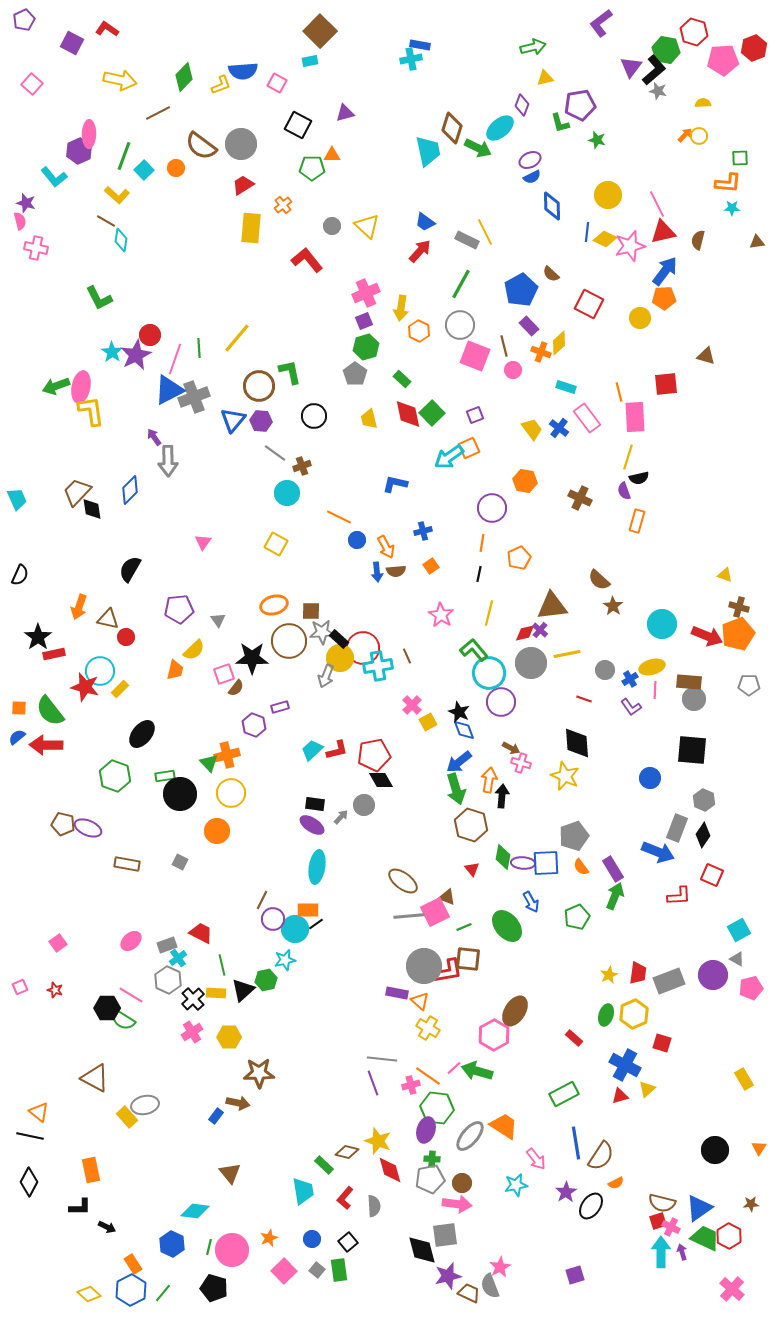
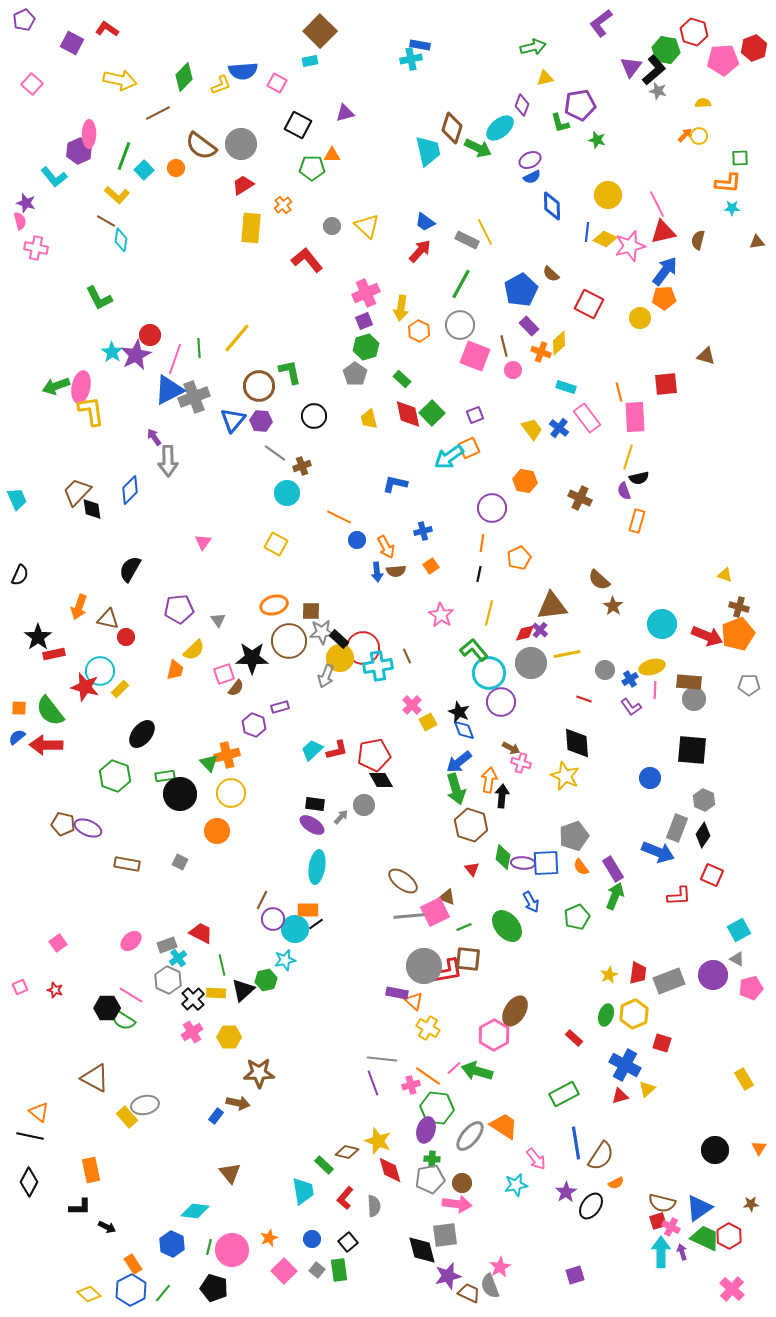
orange triangle at (420, 1001): moved 6 px left
